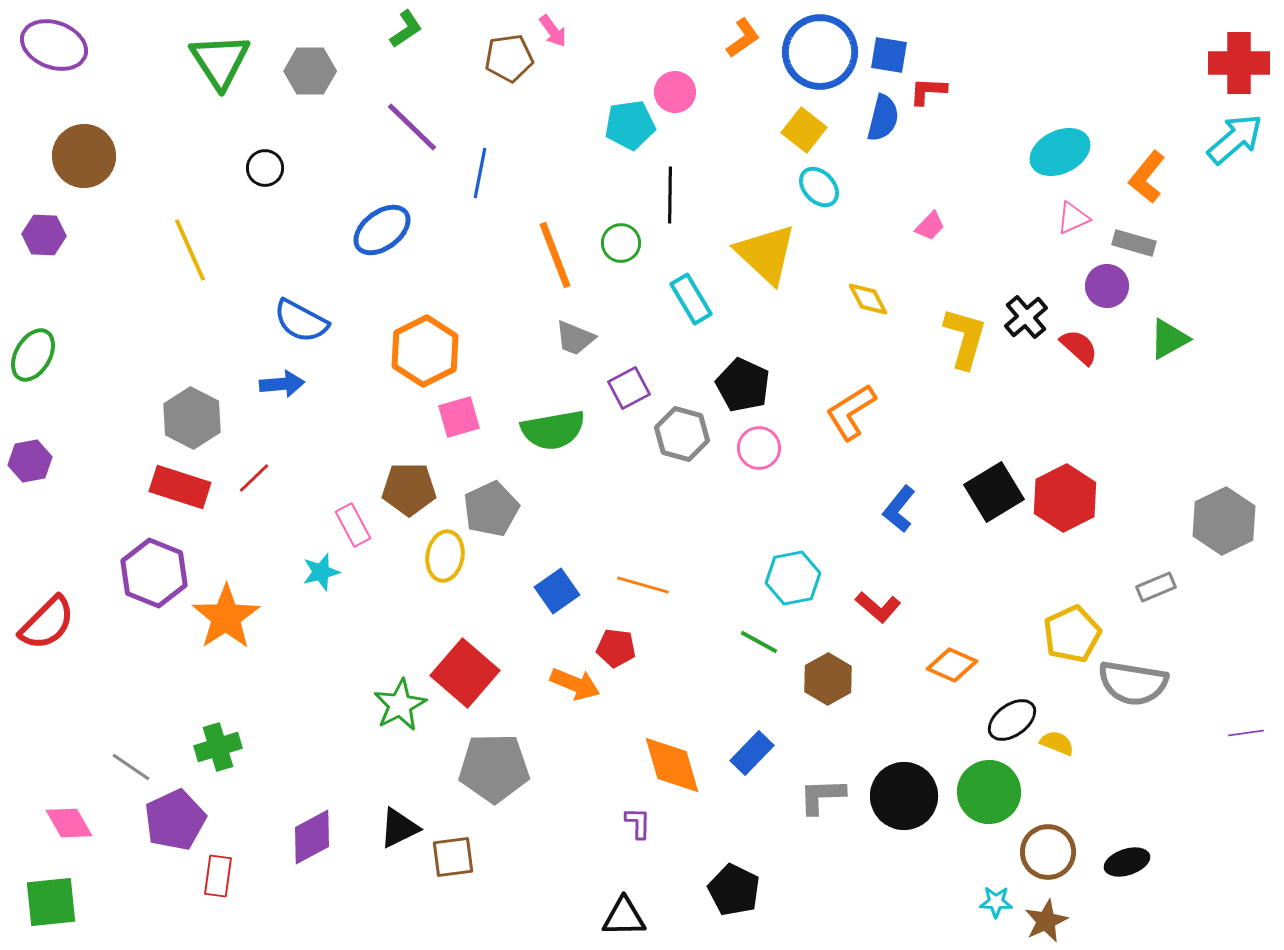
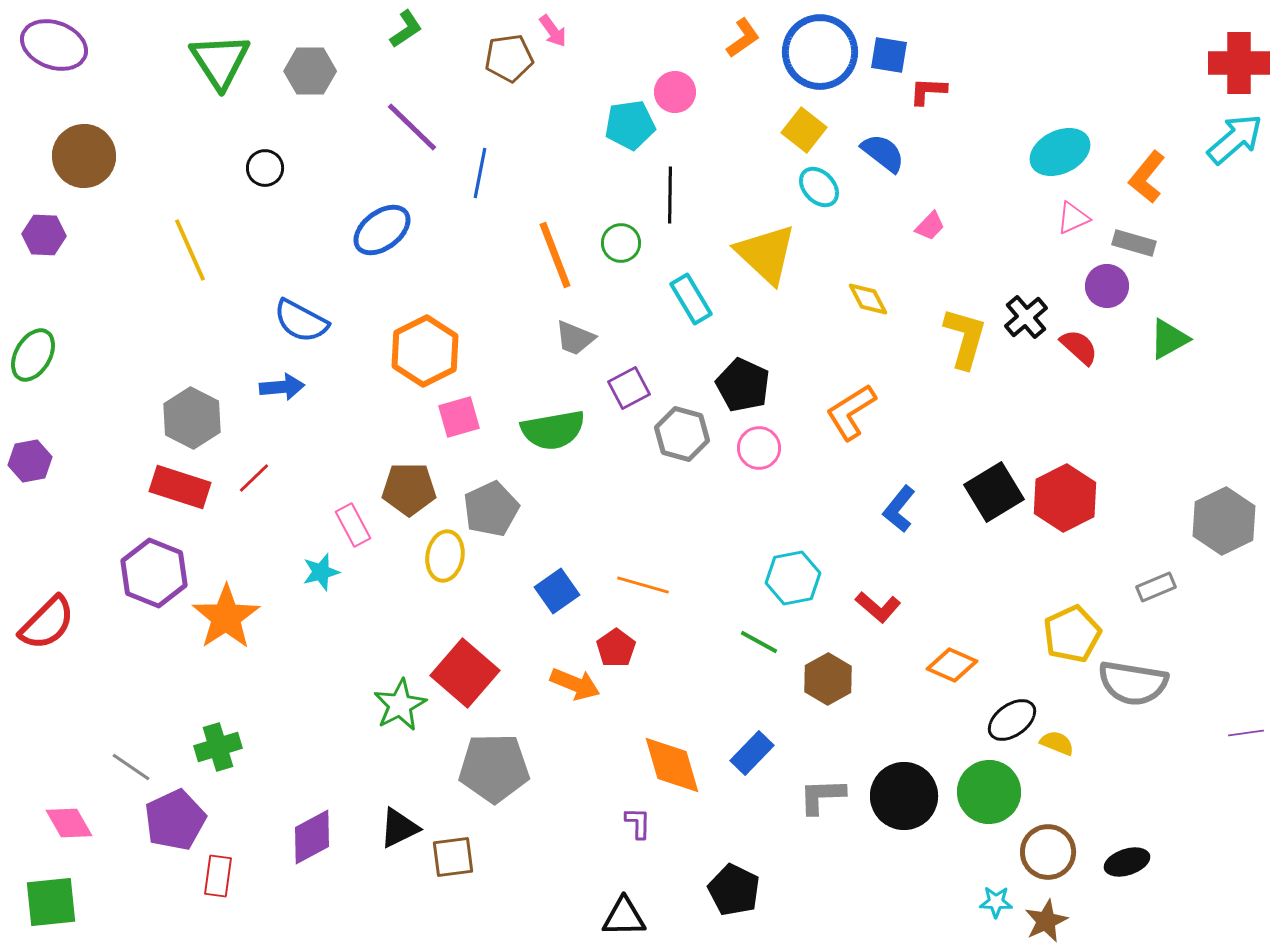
blue semicircle at (883, 118): moved 35 px down; rotated 66 degrees counterclockwise
blue arrow at (282, 384): moved 3 px down
red pentagon at (616, 648): rotated 30 degrees clockwise
